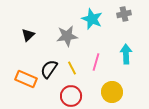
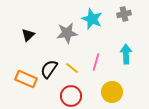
gray star: moved 3 px up
yellow line: rotated 24 degrees counterclockwise
